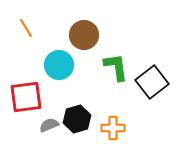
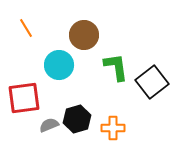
red square: moved 2 px left, 1 px down
